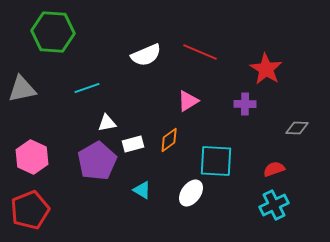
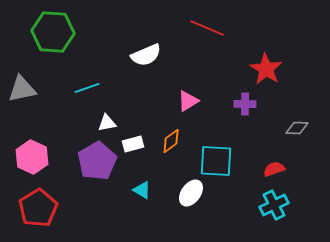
red line: moved 7 px right, 24 px up
orange diamond: moved 2 px right, 1 px down
red pentagon: moved 8 px right, 2 px up; rotated 9 degrees counterclockwise
